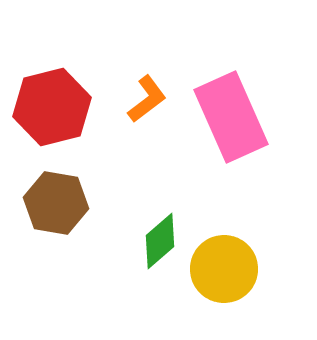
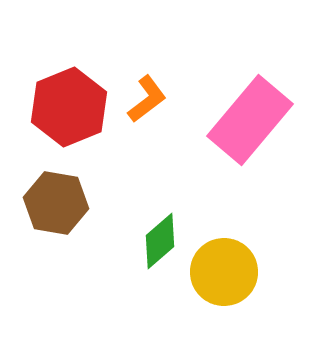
red hexagon: moved 17 px right; rotated 8 degrees counterclockwise
pink rectangle: moved 19 px right, 3 px down; rotated 64 degrees clockwise
yellow circle: moved 3 px down
